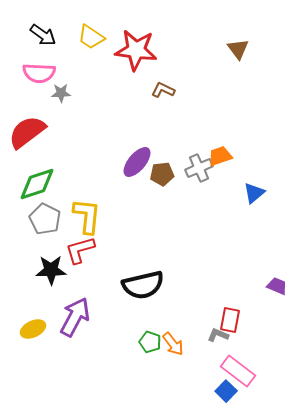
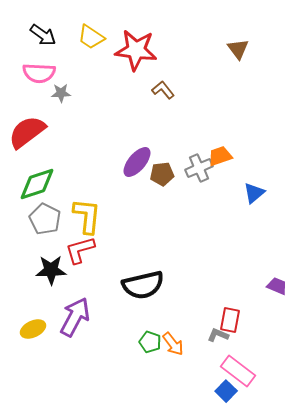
brown L-shape: rotated 25 degrees clockwise
